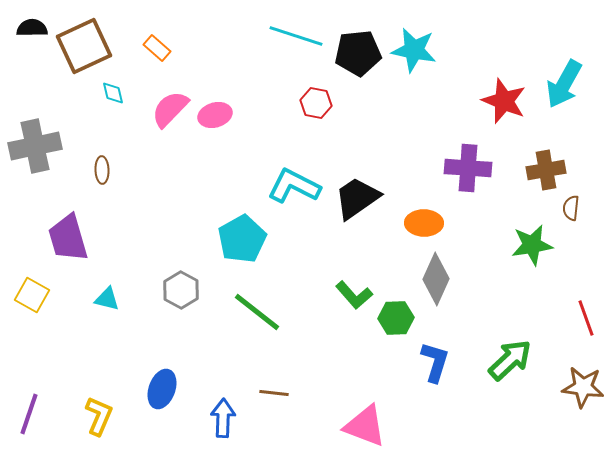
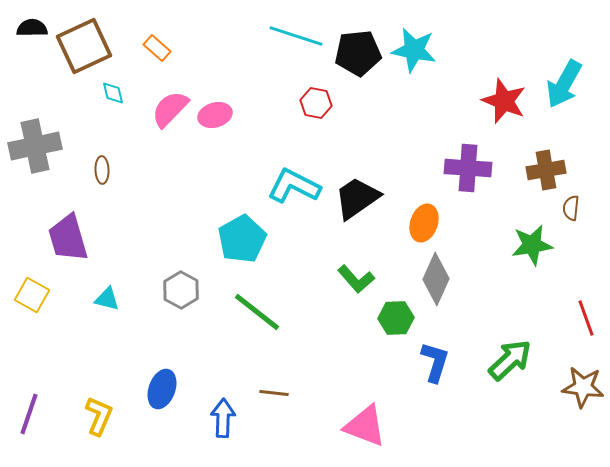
orange ellipse: rotated 72 degrees counterclockwise
green L-shape: moved 2 px right, 16 px up
